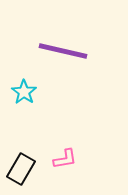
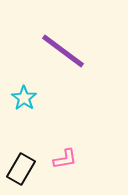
purple line: rotated 24 degrees clockwise
cyan star: moved 6 px down
